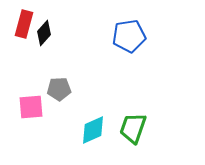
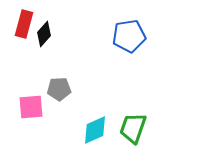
black diamond: moved 1 px down
cyan diamond: moved 2 px right
